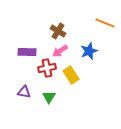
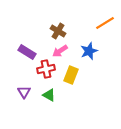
orange line: rotated 54 degrees counterclockwise
purple rectangle: rotated 30 degrees clockwise
red cross: moved 1 px left, 1 px down
yellow rectangle: rotated 54 degrees clockwise
purple triangle: rotated 48 degrees clockwise
green triangle: moved 2 px up; rotated 32 degrees counterclockwise
